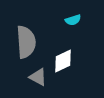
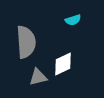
white diamond: moved 3 px down
gray triangle: rotated 42 degrees counterclockwise
